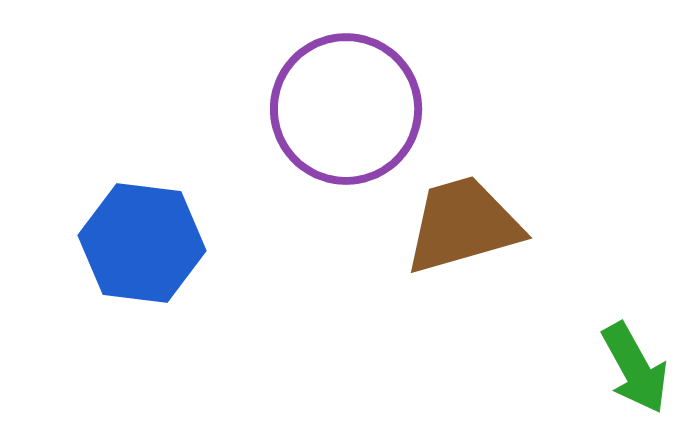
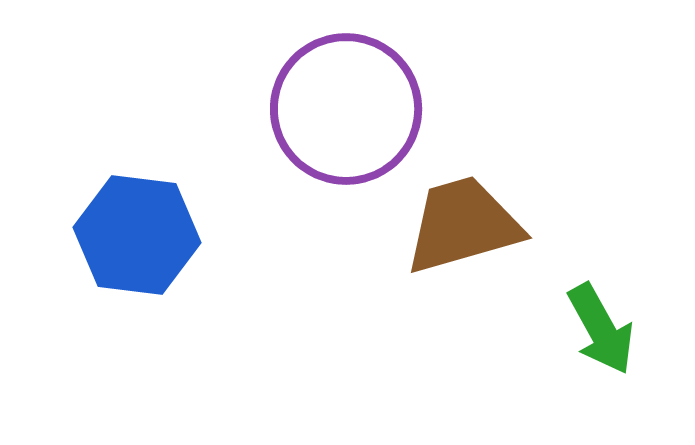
blue hexagon: moved 5 px left, 8 px up
green arrow: moved 34 px left, 39 px up
